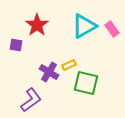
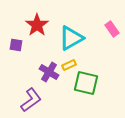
cyan triangle: moved 13 px left, 12 px down
